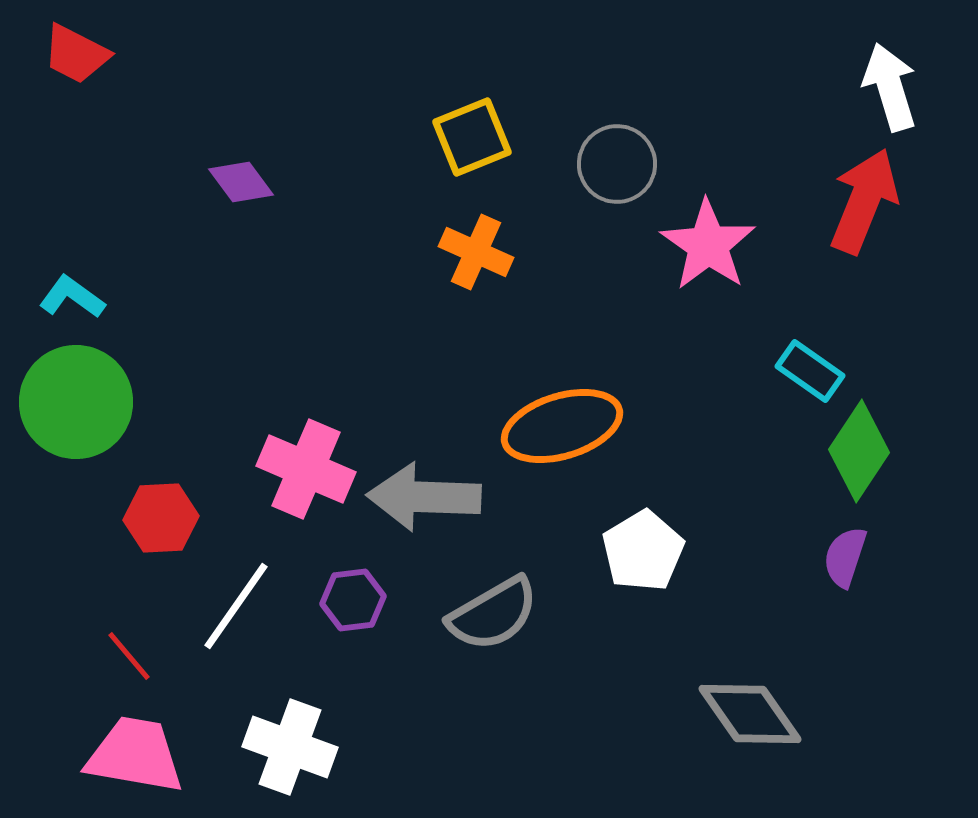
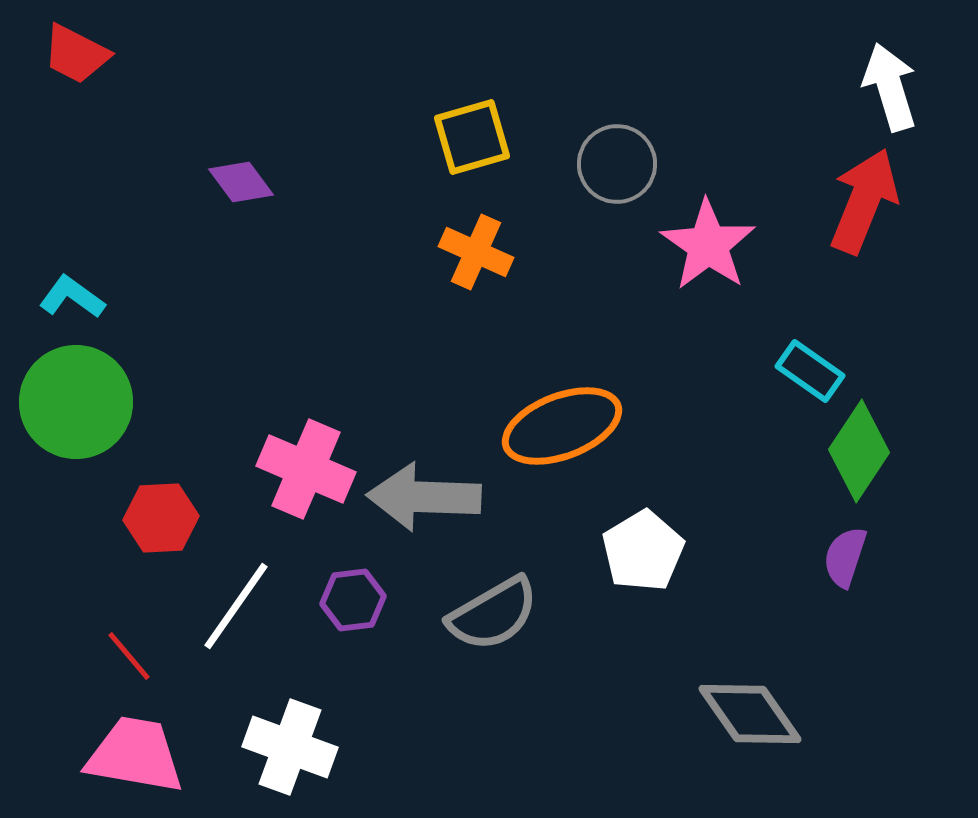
yellow square: rotated 6 degrees clockwise
orange ellipse: rotated 4 degrees counterclockwise
